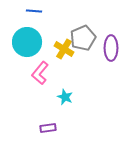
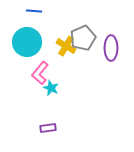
yellow cross: moved 2 px right, 3 px up
cyan star: moved 14 px left, 9 px up
